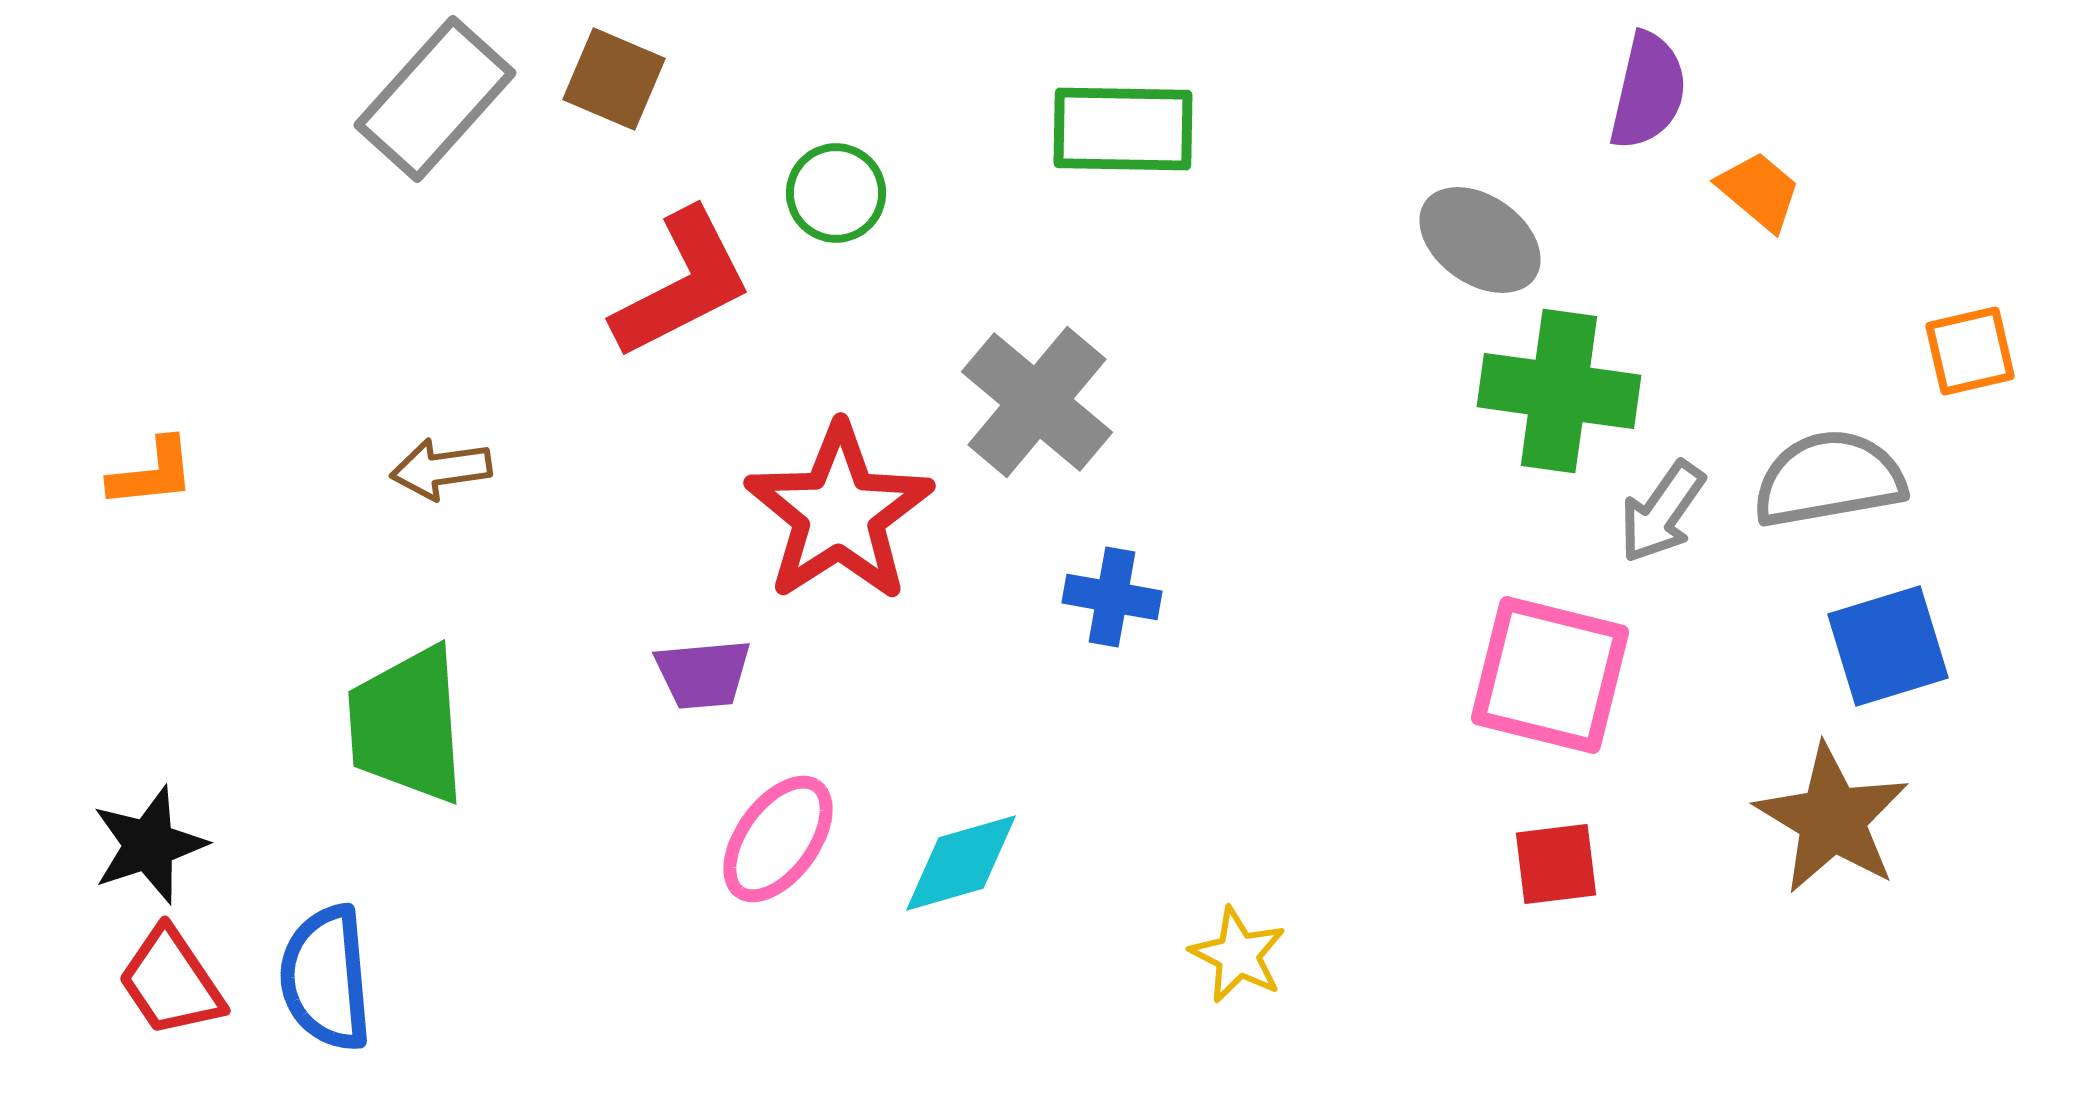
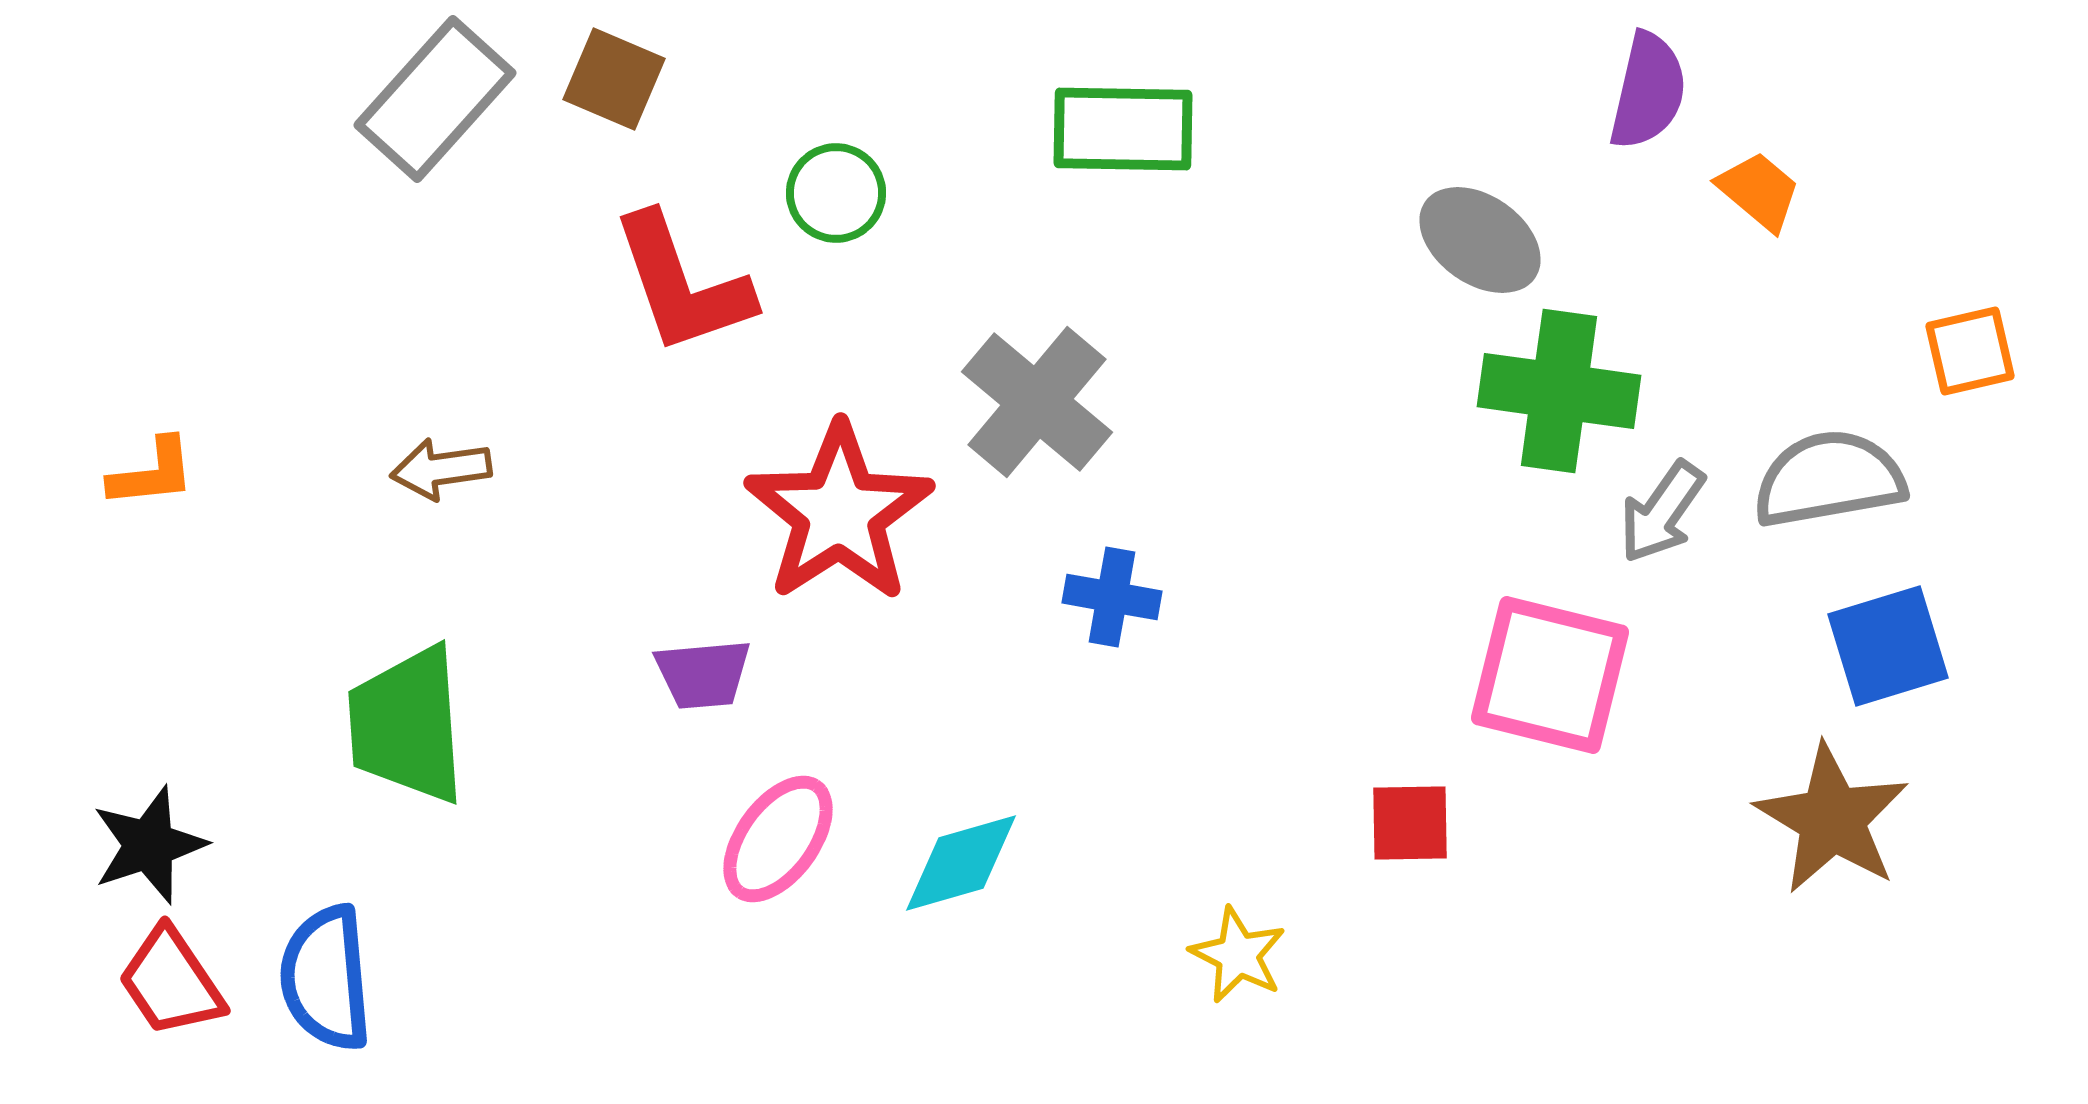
red L-shape: rotated 98 degrees clockwise
red square: moved 146 px left, 41 px up; rotated 6 degrees clockwise
